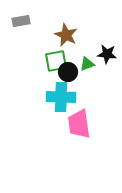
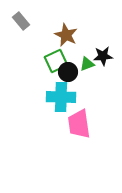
gray rectangle: rotated 60 degrees clockwise
black star: moved 4 px left, 2 px down; rotated 12 degrees counterclockwise
green square: rotated 15 degrees counterclockwise
